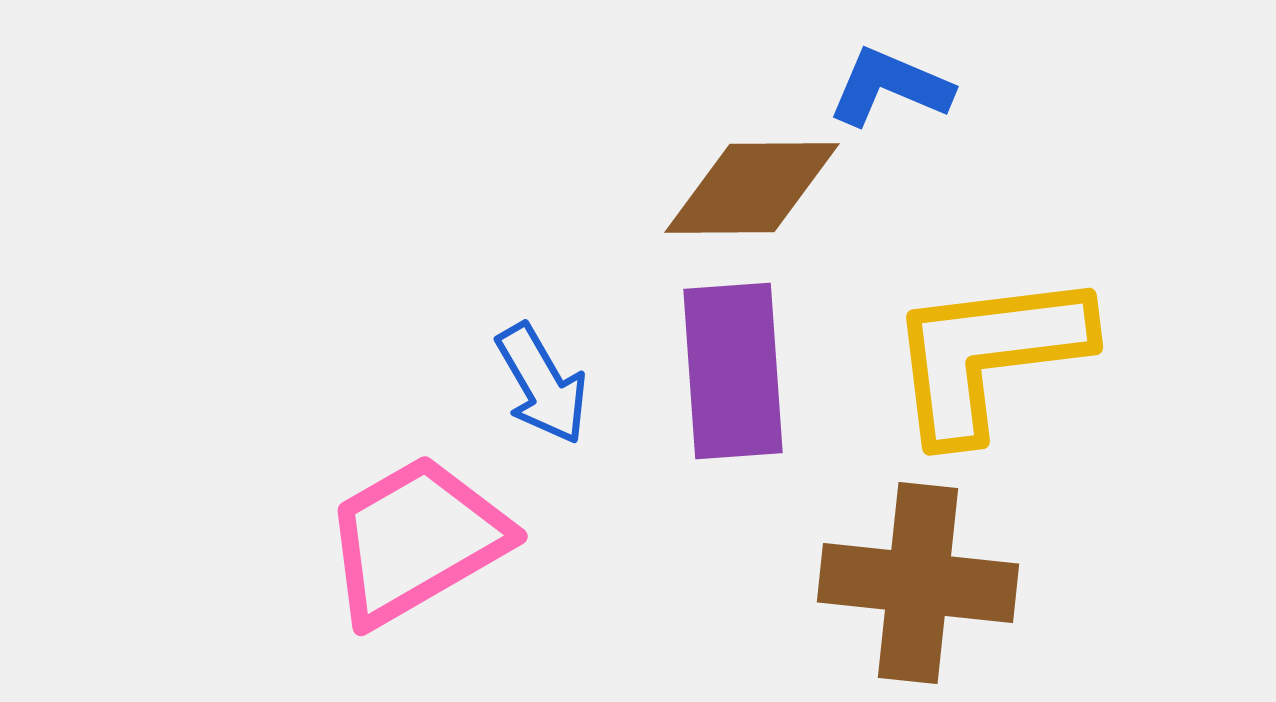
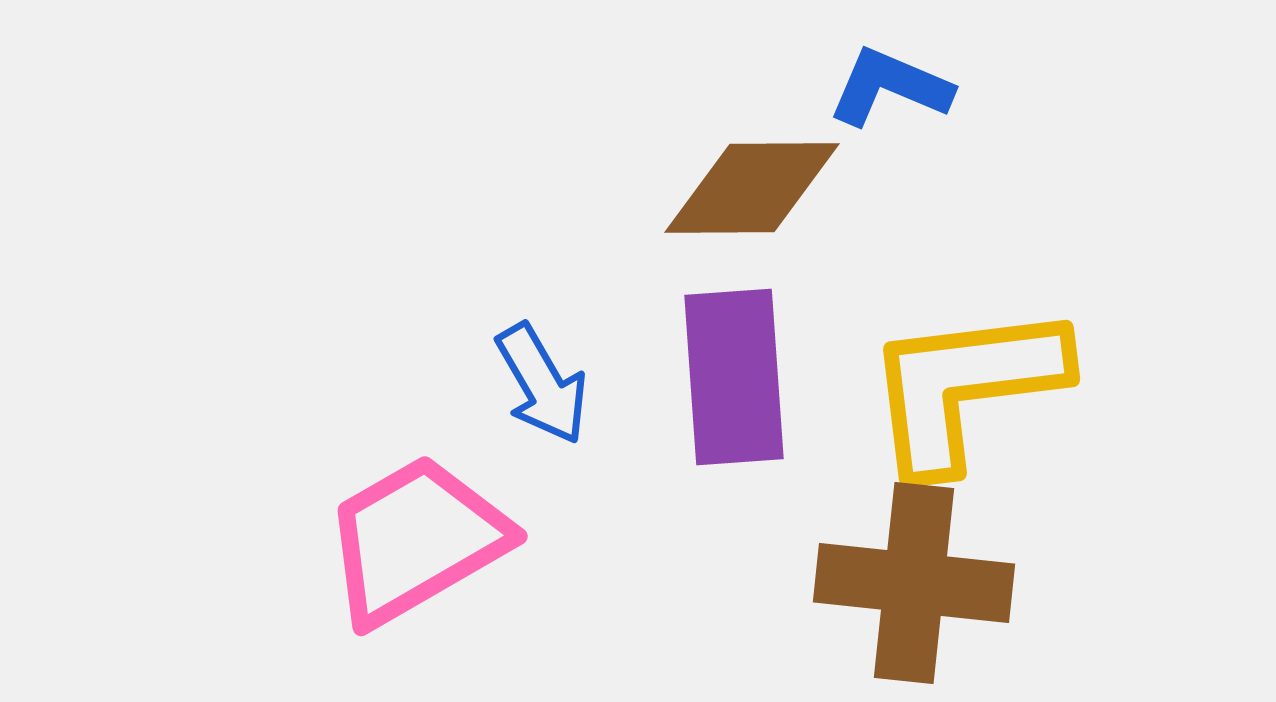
yellow L-shape: moved 23 px left, 32 px down
purple rectangle: moved 1 px right, 6 px down
brown cross: moved 4 px left
